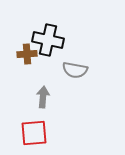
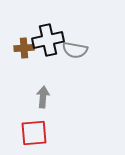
black cross: rotated 24 degrees counterclockwise
brown cross: moved 3 px left, 6 px up
gray semicircle: moved 20 px up
